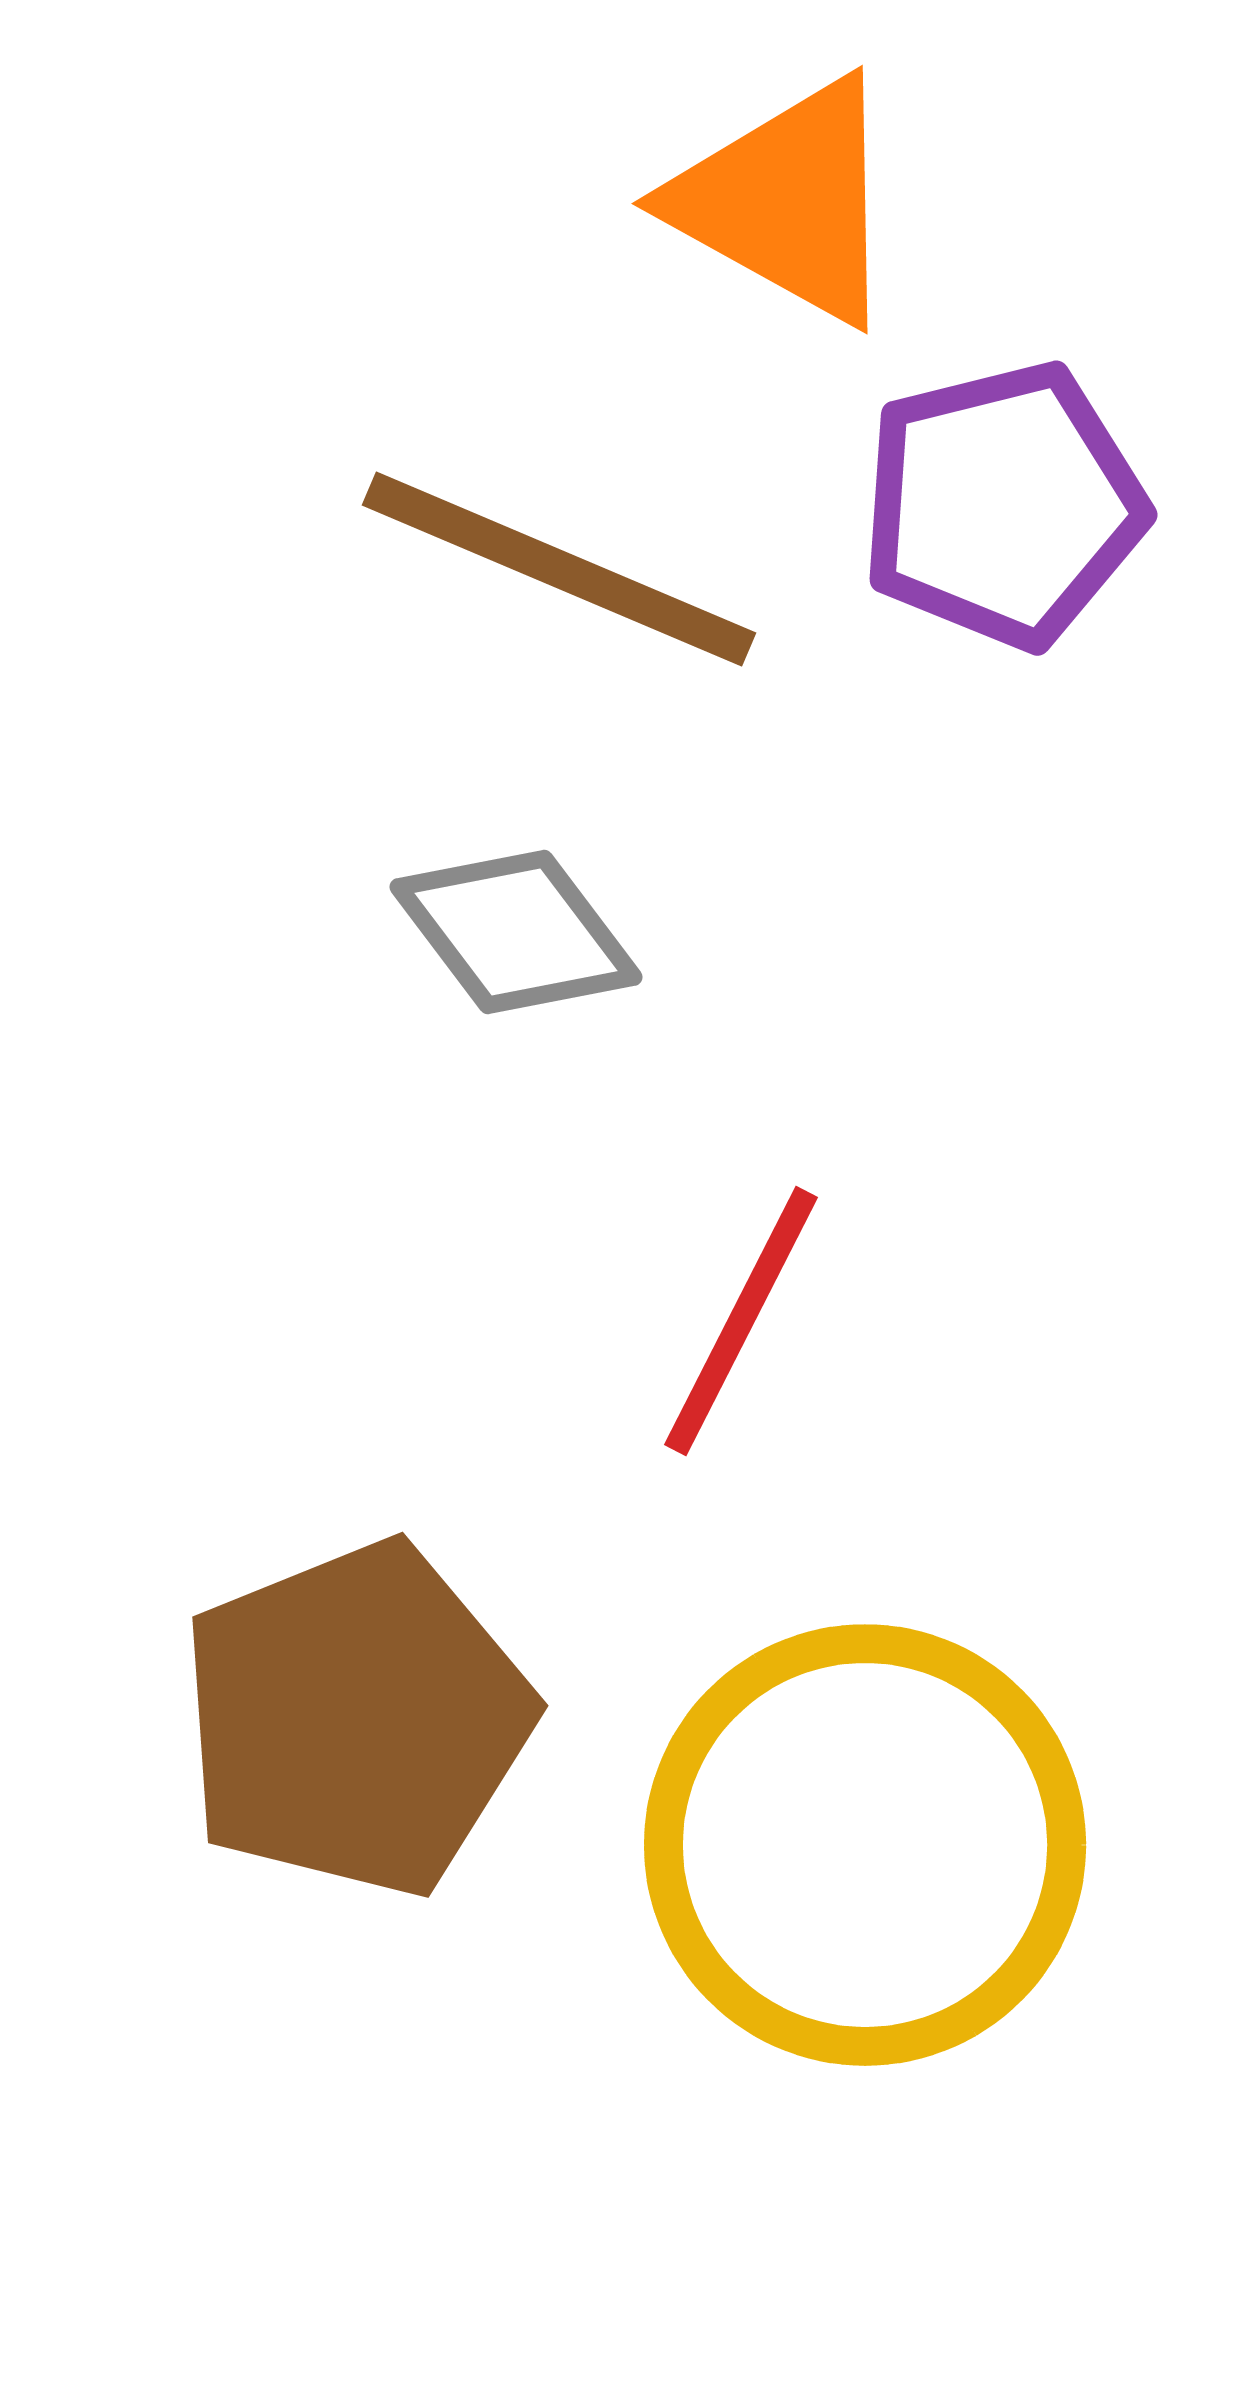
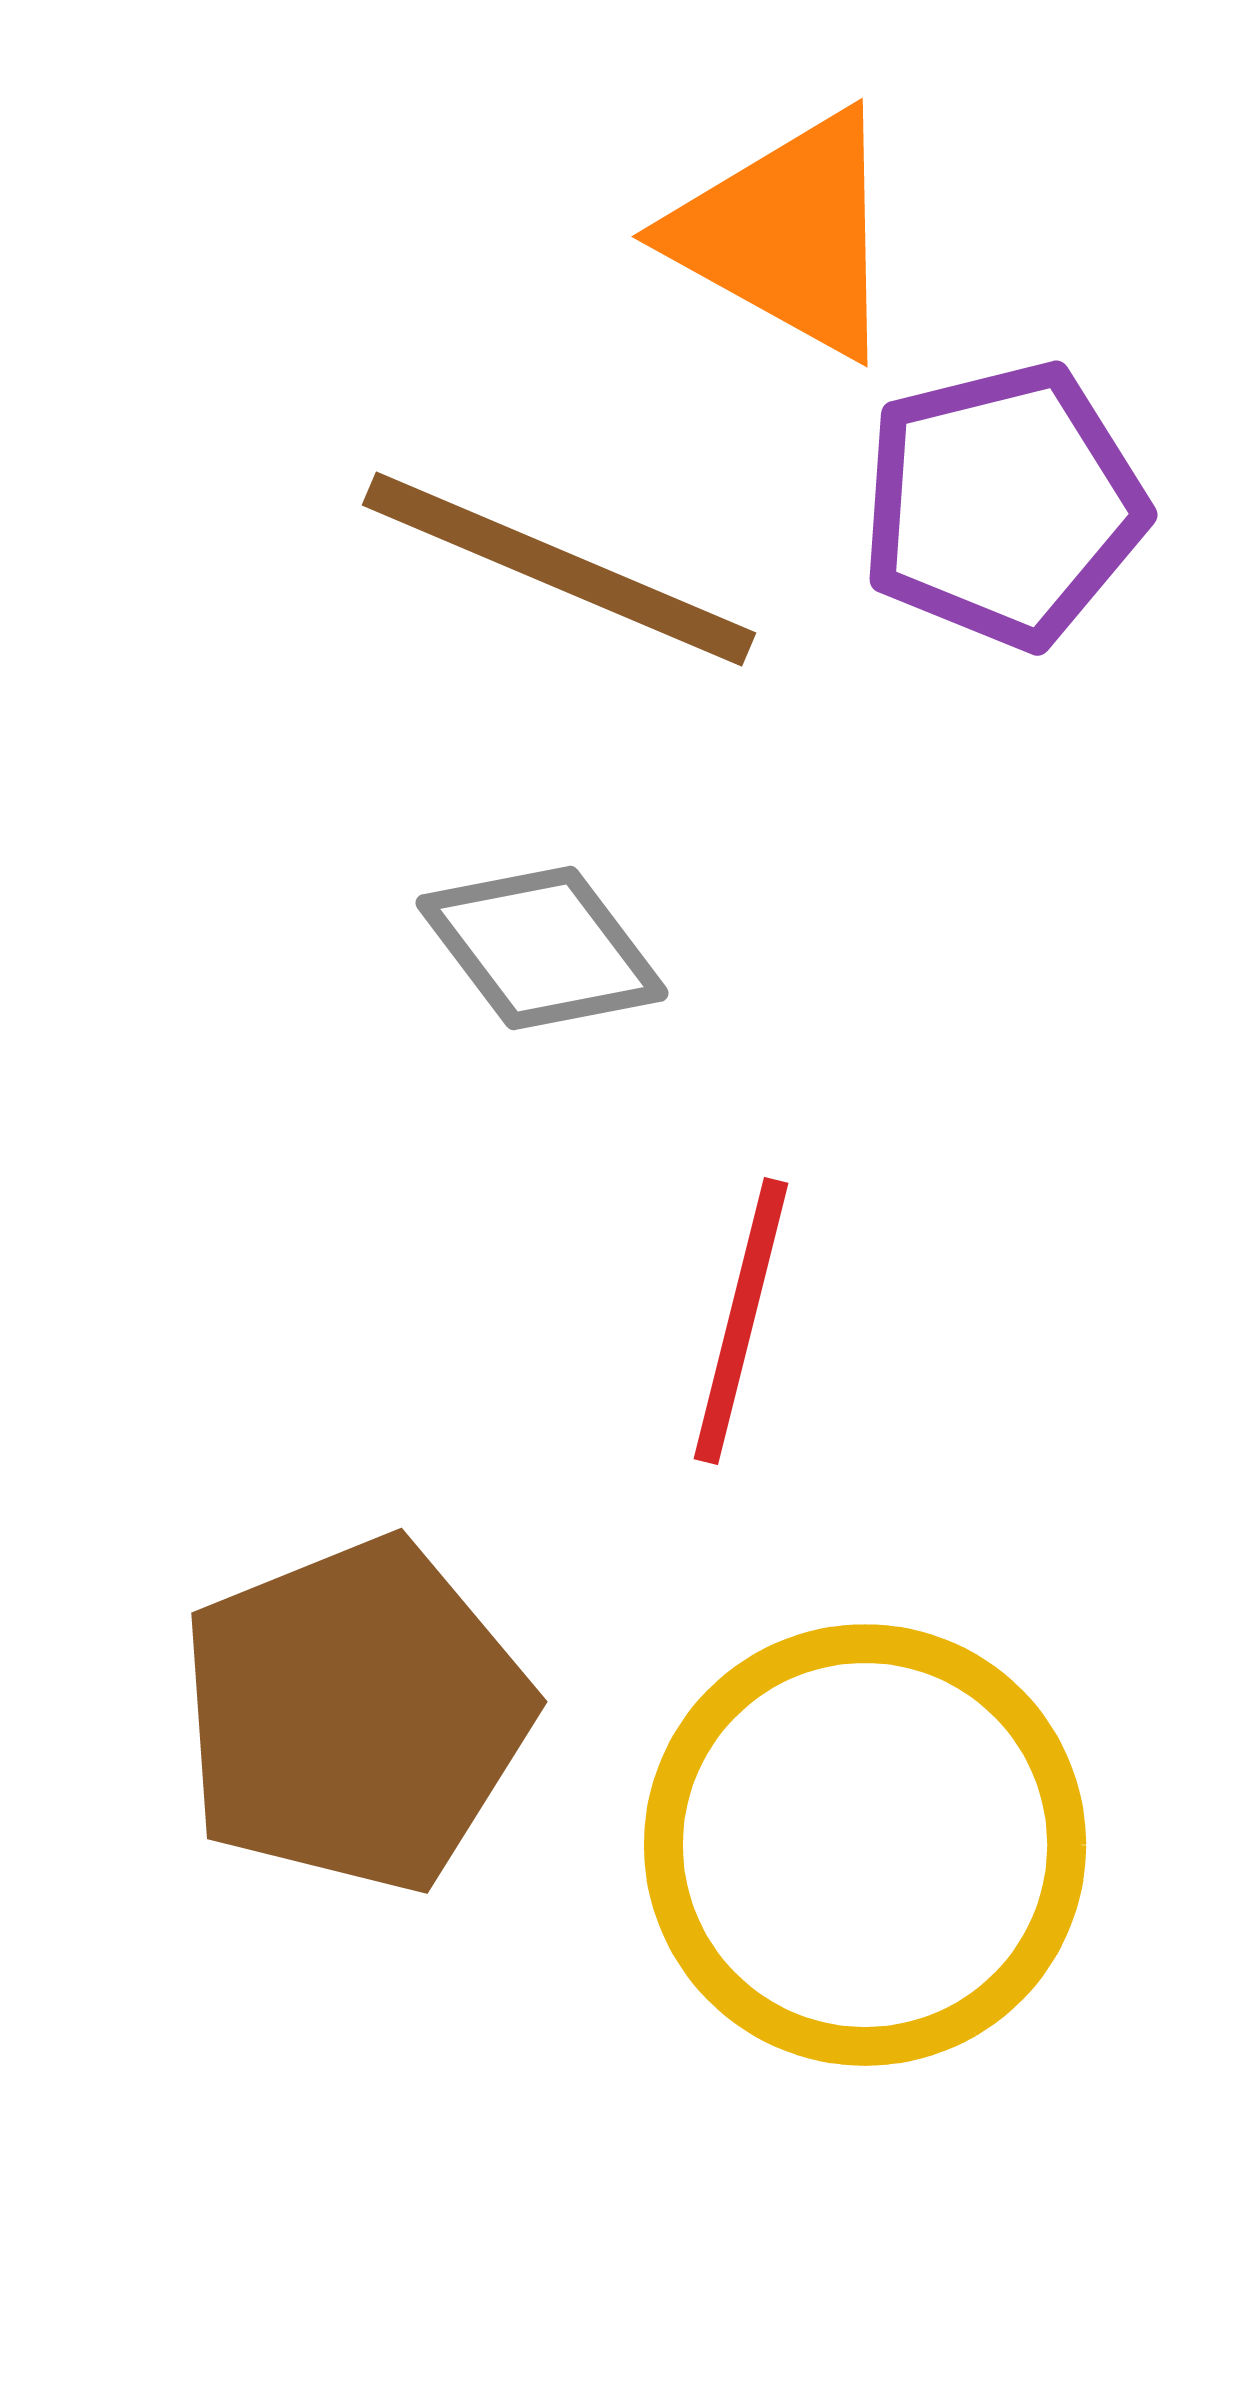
orange triangle: moved 33 px down
gray diamond: moved 26 px right, 16 px down
red line: rotated 13 degrees counterclockwise
brown pentagon: moved 1 px left, 4 px up
